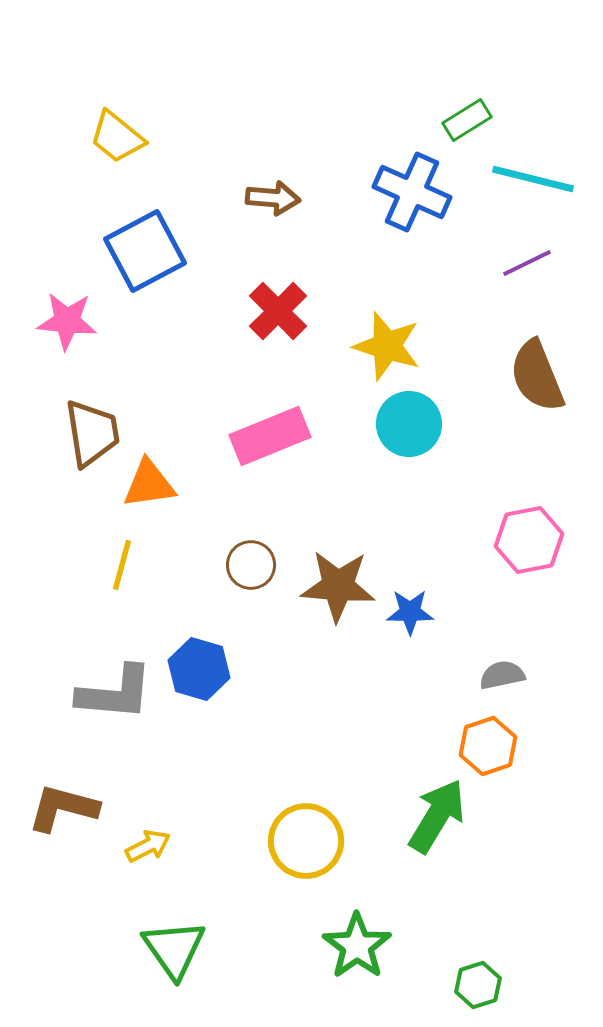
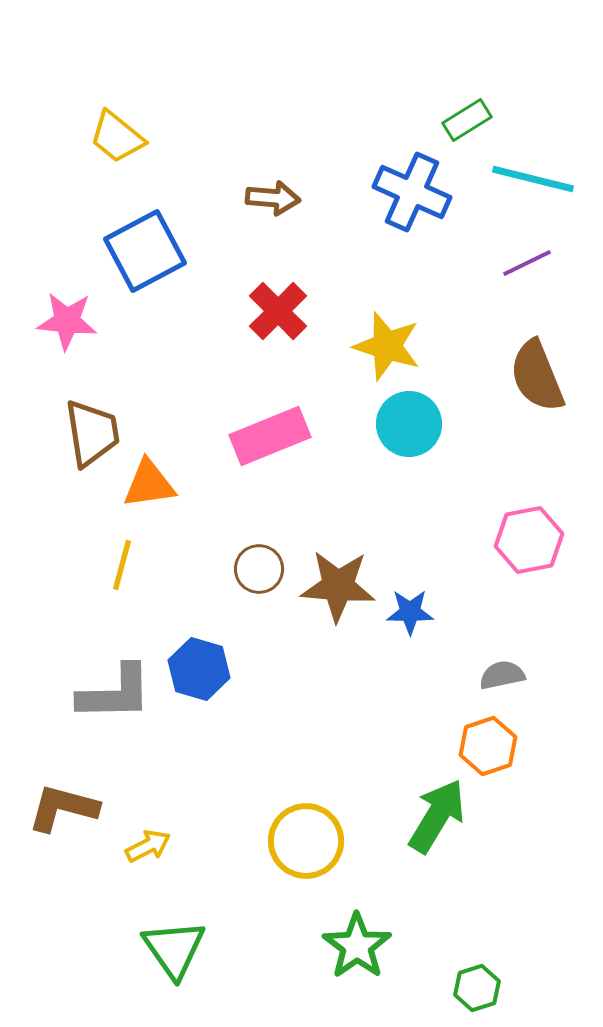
brown circle: moved 8 px right, 4 px down
gray L-shape: rotated 6 degrees counterclockwise
green hexagon: moved 1 px left, 3 px down
